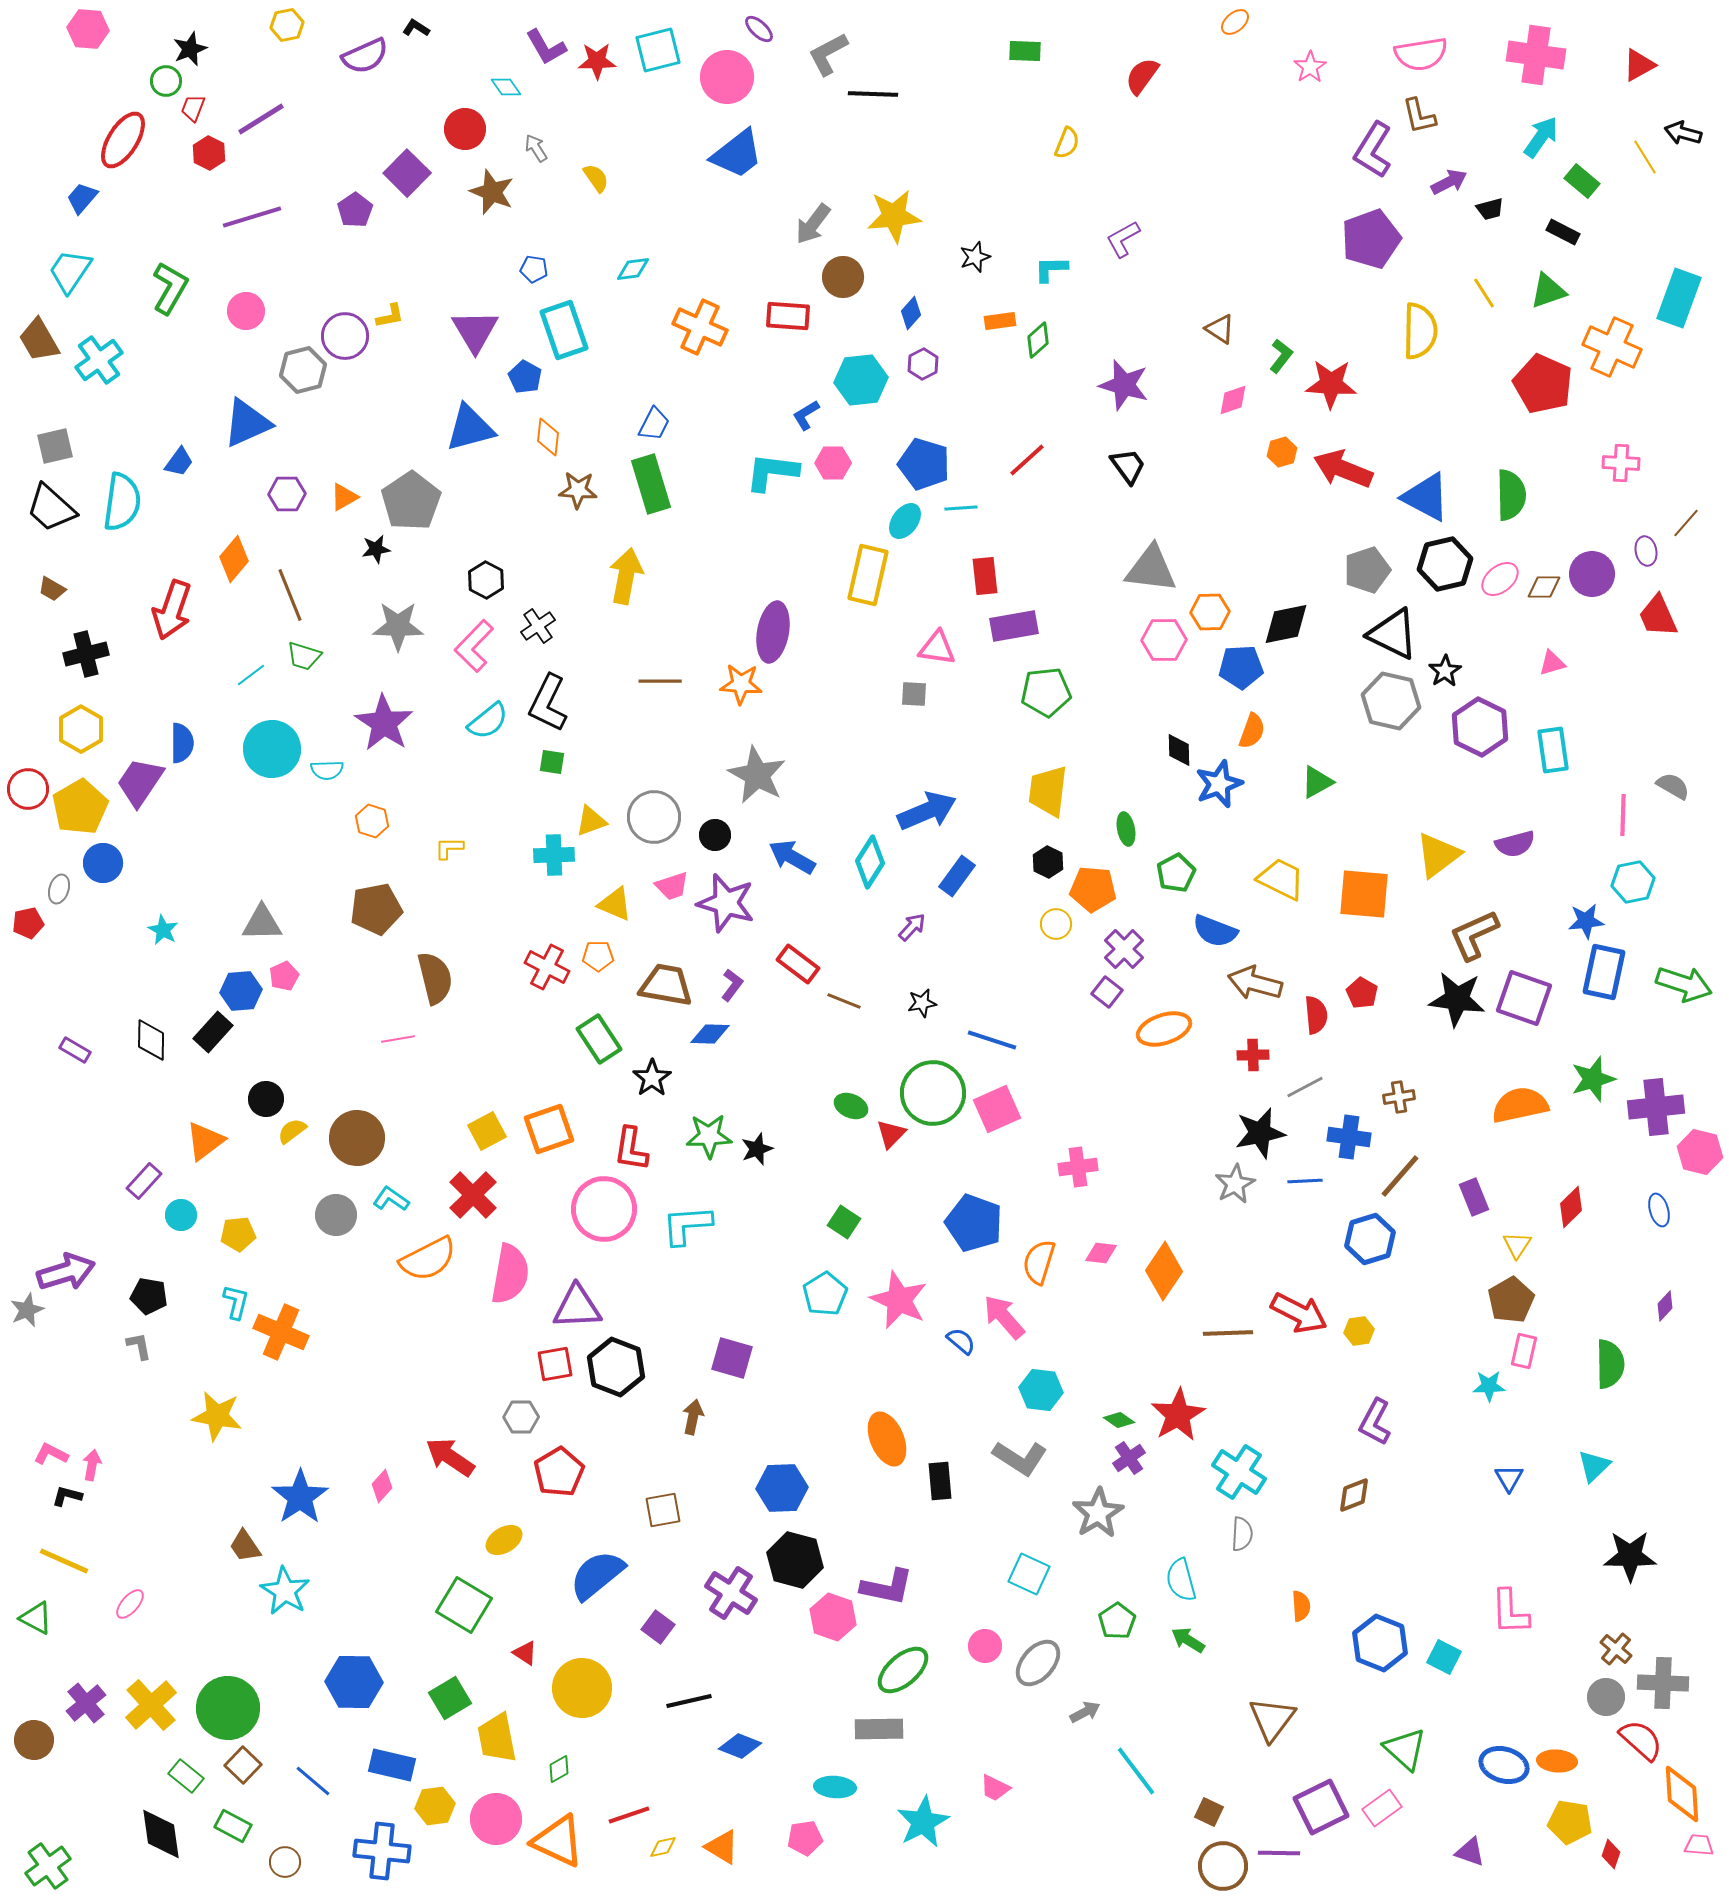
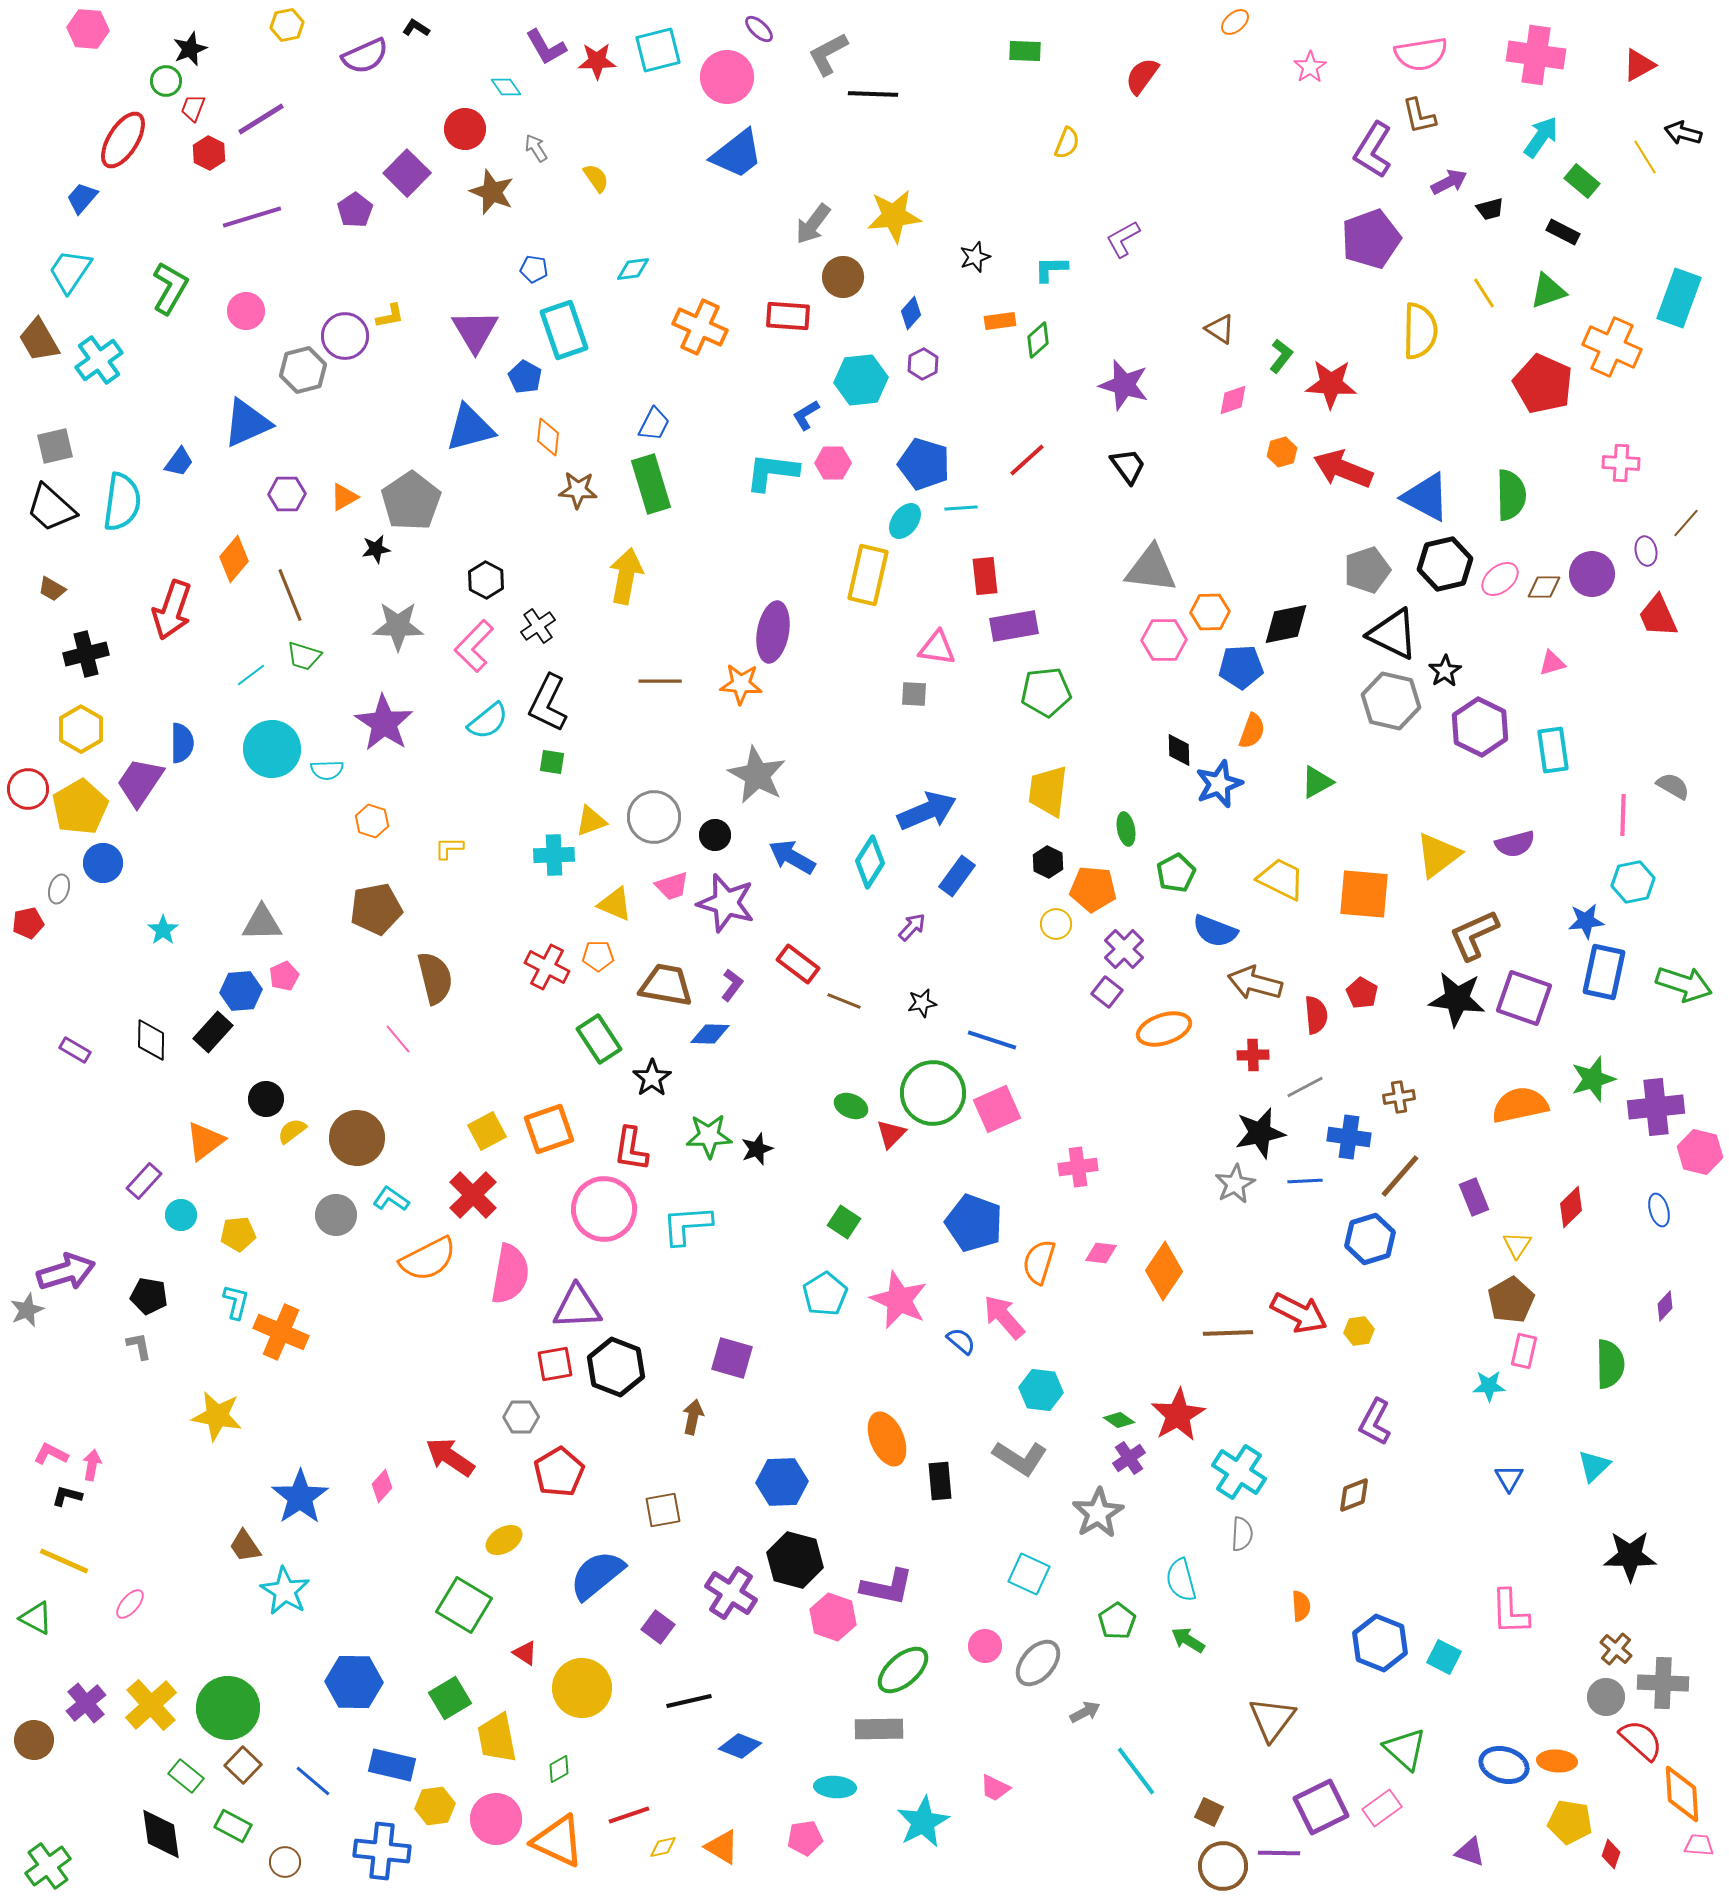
cyan star at (163, 930): rotated 8 degrees clockwise
pink line at (398, 1039): rotated 60 degrees clockwise
blue hexagon at (782, 1488): moved 6 px up
